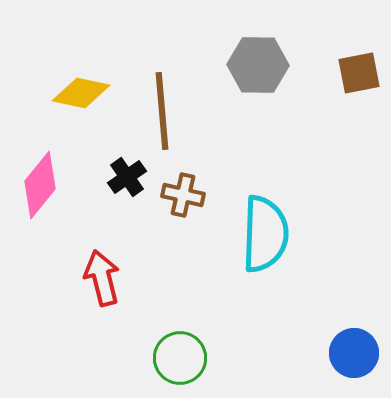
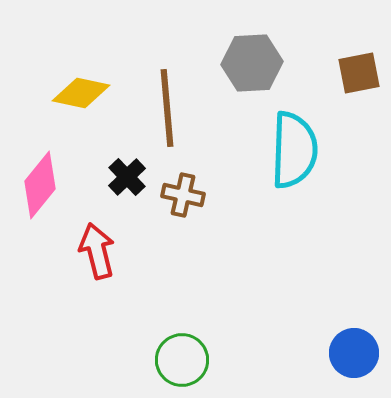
gray hexagon: moved 6 px left, 2 px up; rotated 4 degrees counterclockwise
brown line: moved 5 px right, 3 px up
black cross: rotated 9 degrees counterclockwise
cyan semicircle: moved 29 px right, 84 px up
red arrow: moved 5 px left, 27 px up
green circle: moved 2 px right, 2 px down
